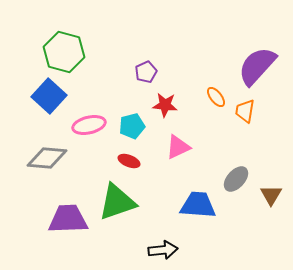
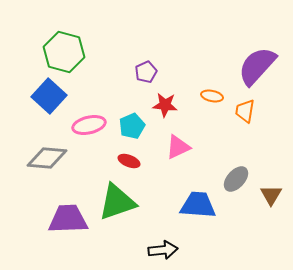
orange ellipse: moved 4 px left, 1 px up; rotated 40 degrees counterclockwise
cyan pentagon: rotated 10 degrees counterclockwise
